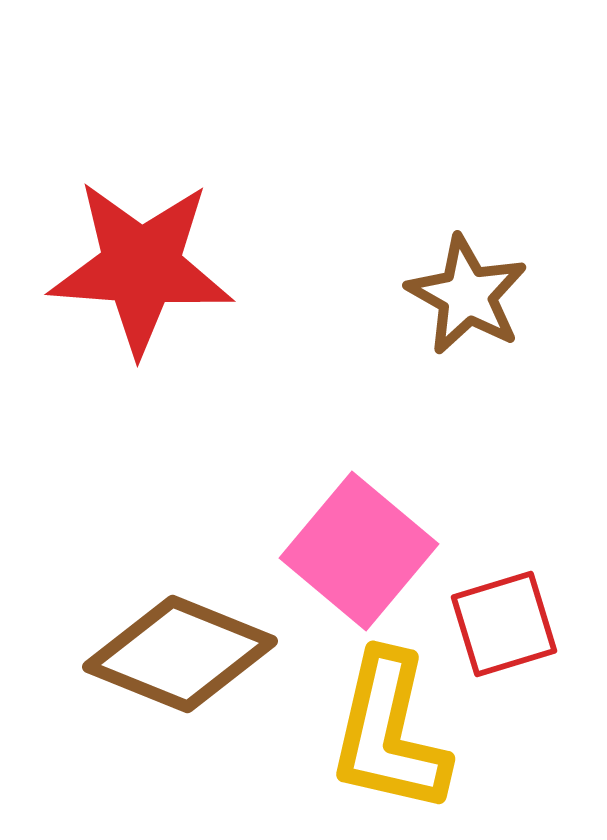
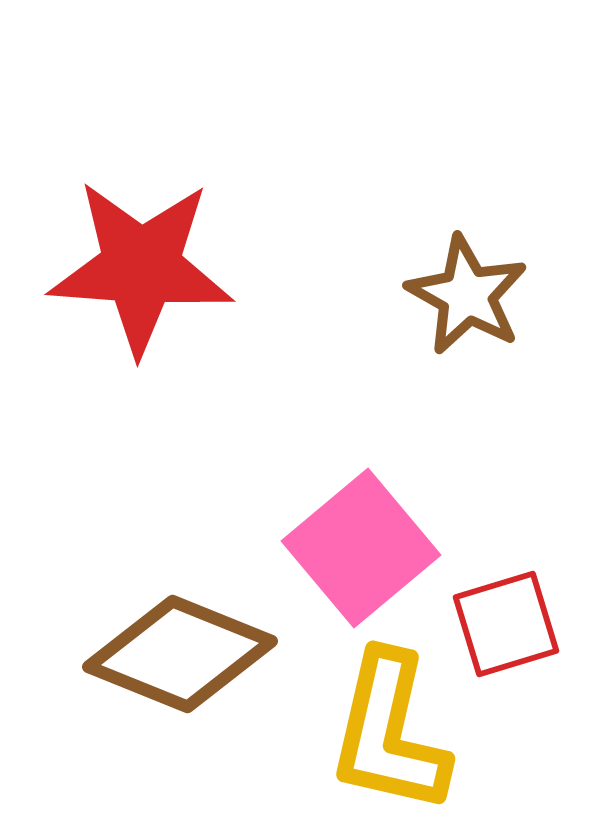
pink square: moved 2 px right, 3 px up; rotated 10 degrees clockwise
red square: moved 2 px right
